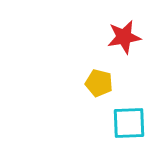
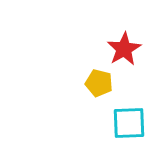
red star: moved 12 px down; rotated 20 degrees counterclockwise
